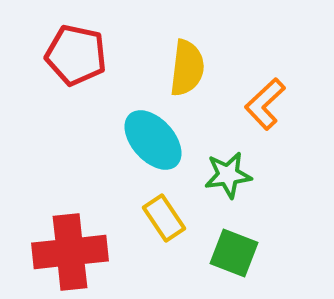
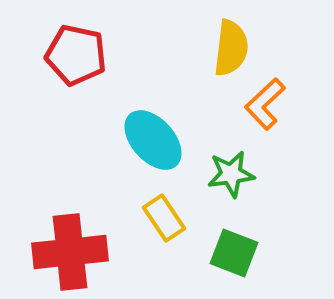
yellow semicircle: moved 44 px right, 20 px up
green star: moved 3 px right, 1 px up
